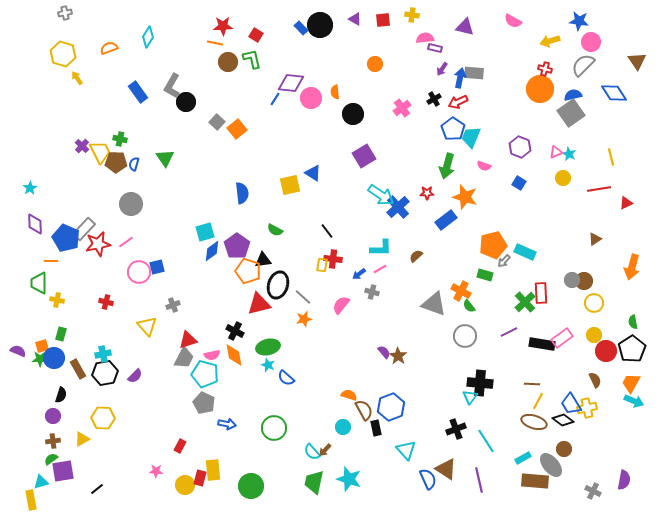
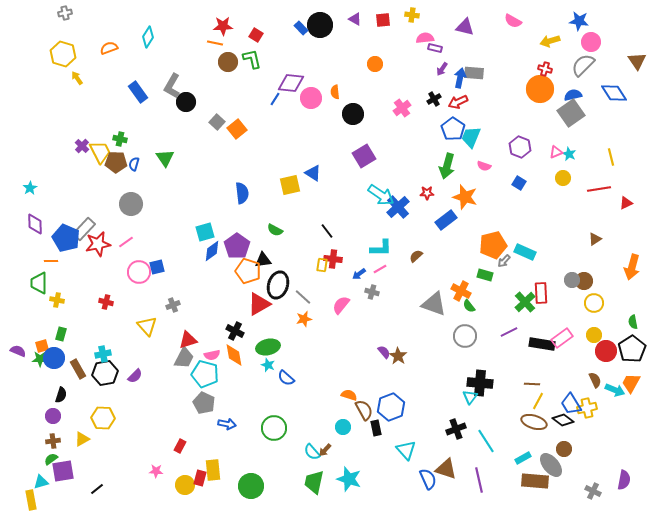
red triangle at (259, 304): rotated 15 degrees counterclockwise
cyan arrow at (634, 401): moved 19 px left, 11 px up
brown triangle at (446, 469): rotated 15 degrees counterclockwise
